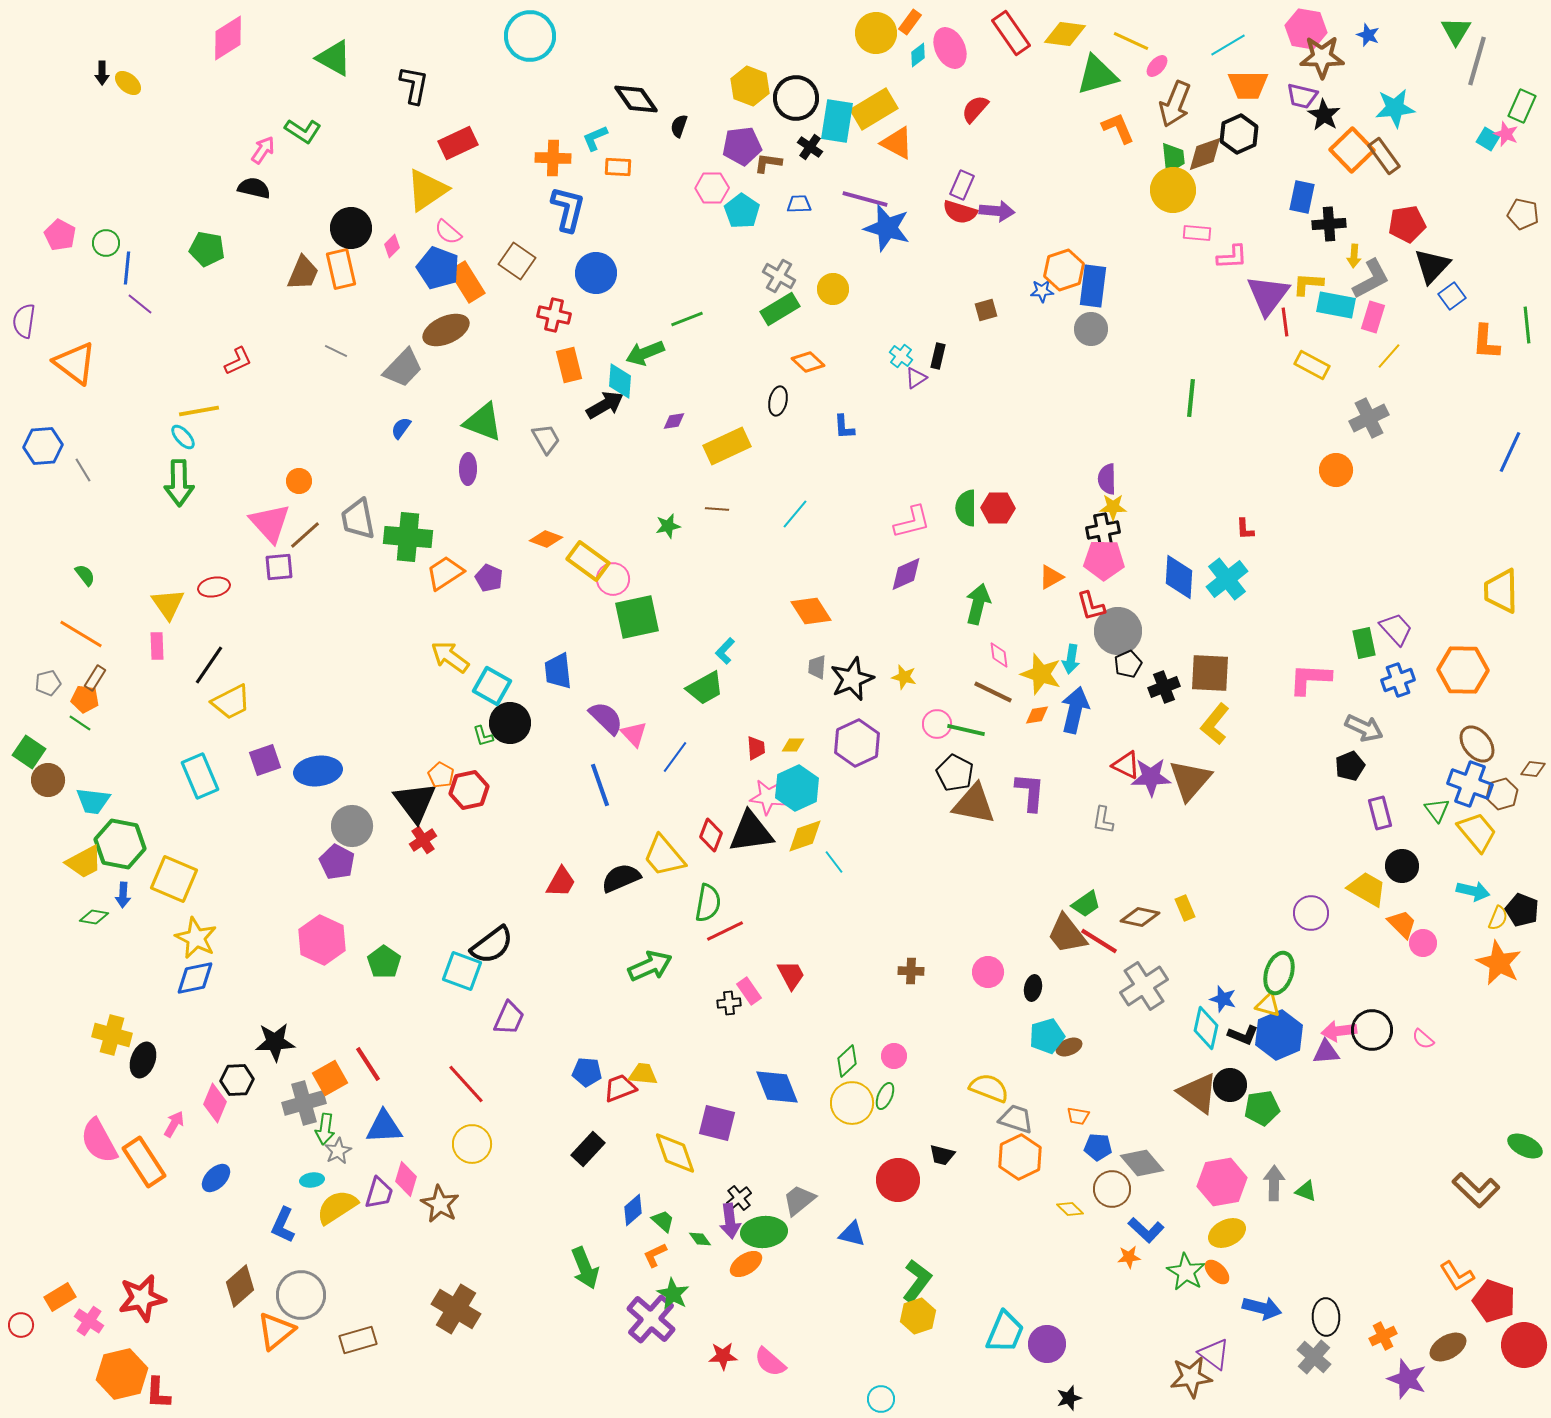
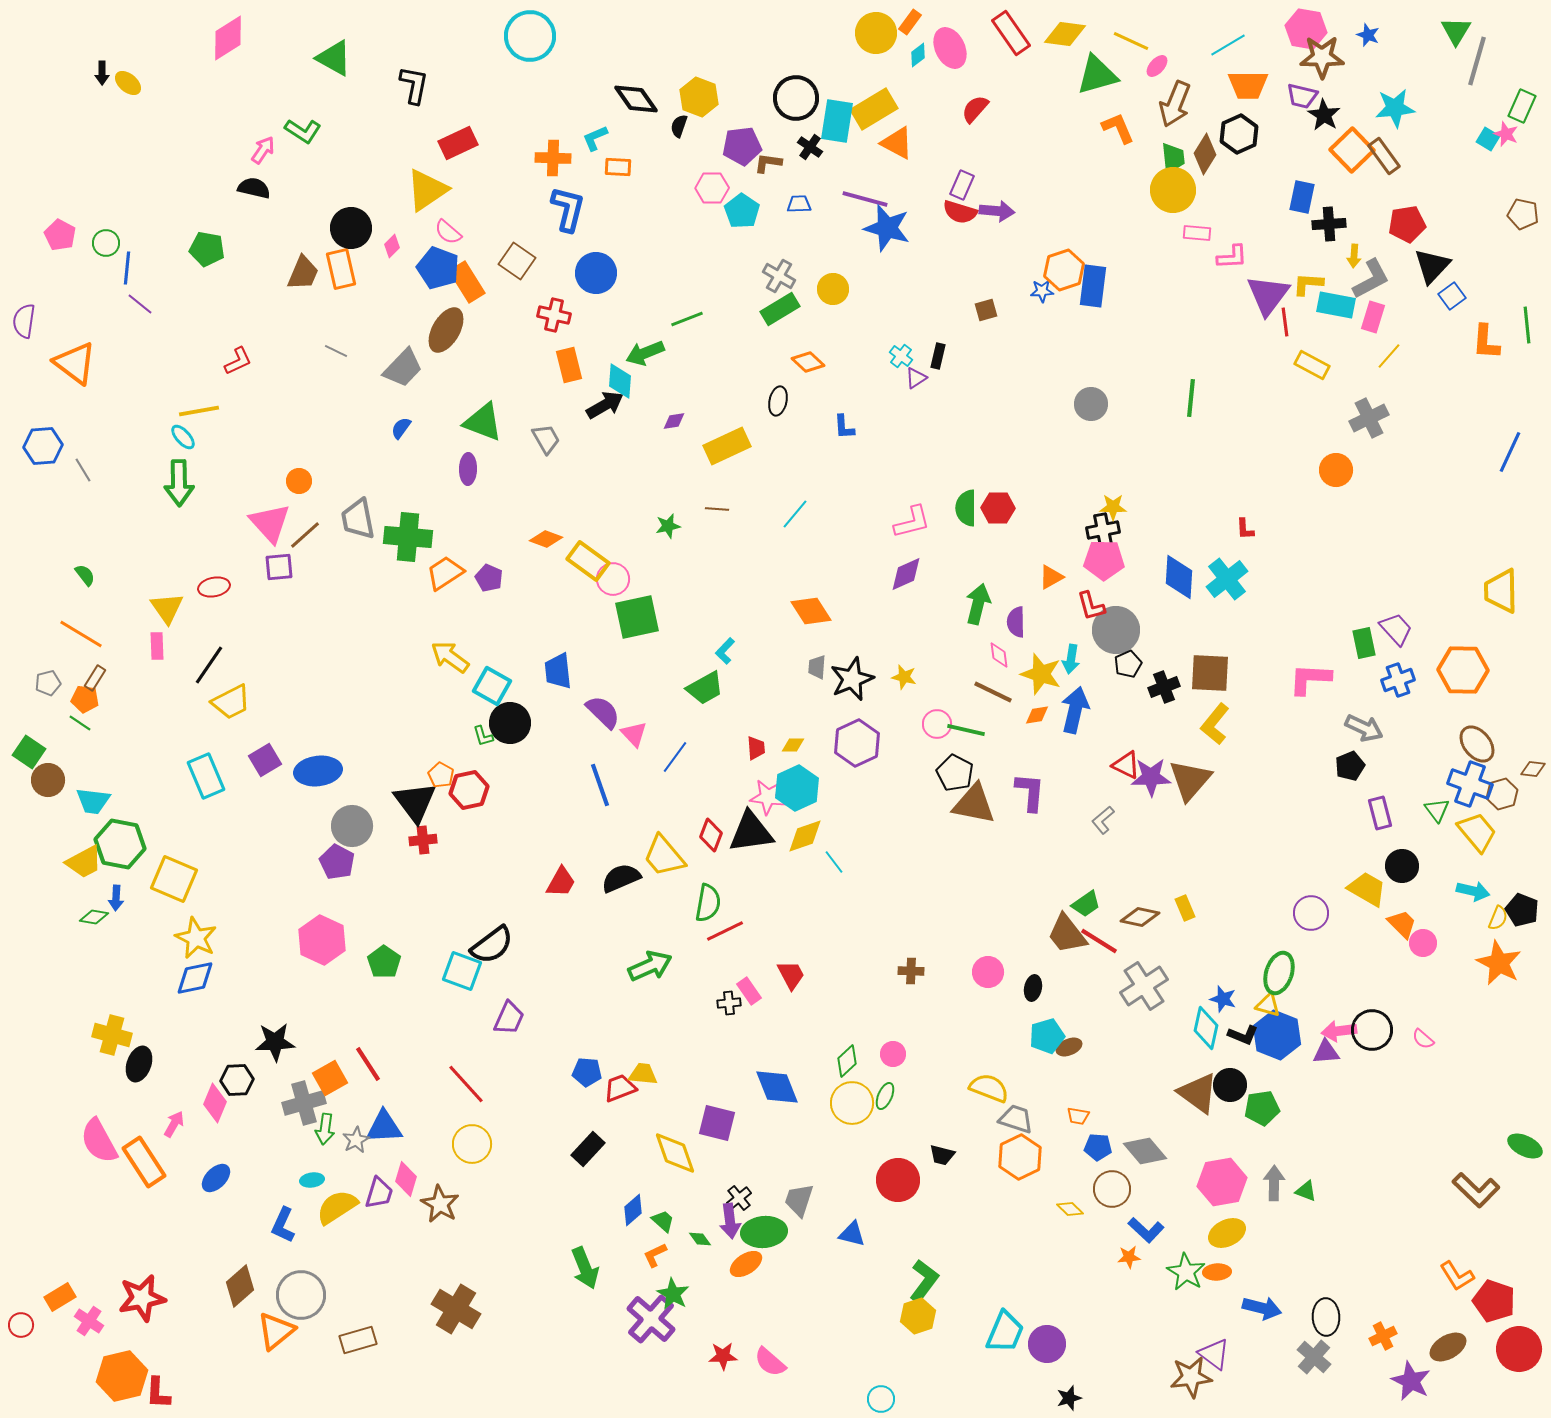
yellow hexagon at (750, 86): moved 51 px left, 11 px down
brown diamond at (1205, 154): rotated 39 degrees counterclockwise
gray circle at (1091, 329): moved 75 px down
brown ellipse at (446, 330): rotated 36 degrees counterclockwise
purple semicircle at (1107, 479): moved 91 px left, 143 px down
yellow triangle at (168, 604): moved 1 px left, 4 px down
gray circle at (1118, 631): moved 2 px left, 1 px up
purple semicircle at (606, 718): moved 3 px left, 6 px up
purple square at (265, 760): rotated 12 degrees counterclockwise
cyan rectangle at (200, 776): moved 6 px right
gray L-shape at (1103, 820): rotated 40 degrees clockwise
red cross at (423, 840): rotated 28 degrees clockwise
blue arrow at (123, 895): moved 7 px left, 3 px down
blue hexagon at (1279, 1035): moved 2 px left; rotated 15 degrees counterclockwise
pink circle at (894, 1056): moved 1 px left, 2 px up
black ellipse at (143, 1060): moved 4 px left, 4 px down
gray star at (338, 1151): moved 18 px right, 11 px up
gray diamond at (1142, 1163): moved 3 px right, 12 px up
gray trapezoid at (799, 1200): rotated 33 degrees counterclockwise
orange ellipse at (1217, 1272): rotated 48 degrees counterclockwise
green L-shape at (917, 1281): moved 7 px right
red circle at (1524, 1345): moved 5 px left, 4 px down
orange hexagon at (122, 1374): moved 2 px down
purple star at (1407, 1379): moved 4 px right, 2 px down; rotated 6 degrees clockwise
